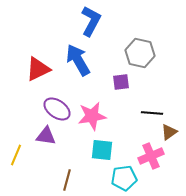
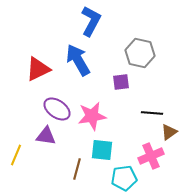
brown line: moved 10 px right, 11 px up
